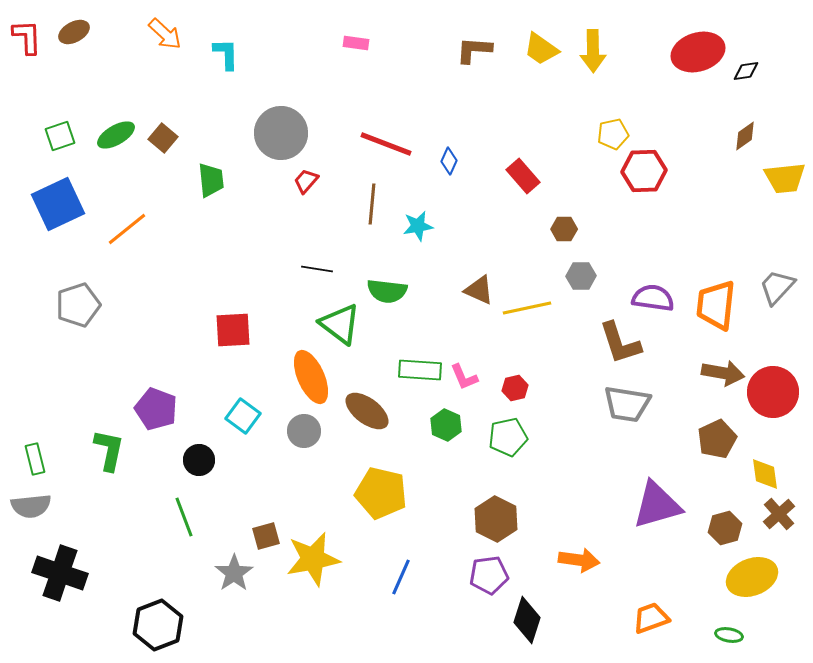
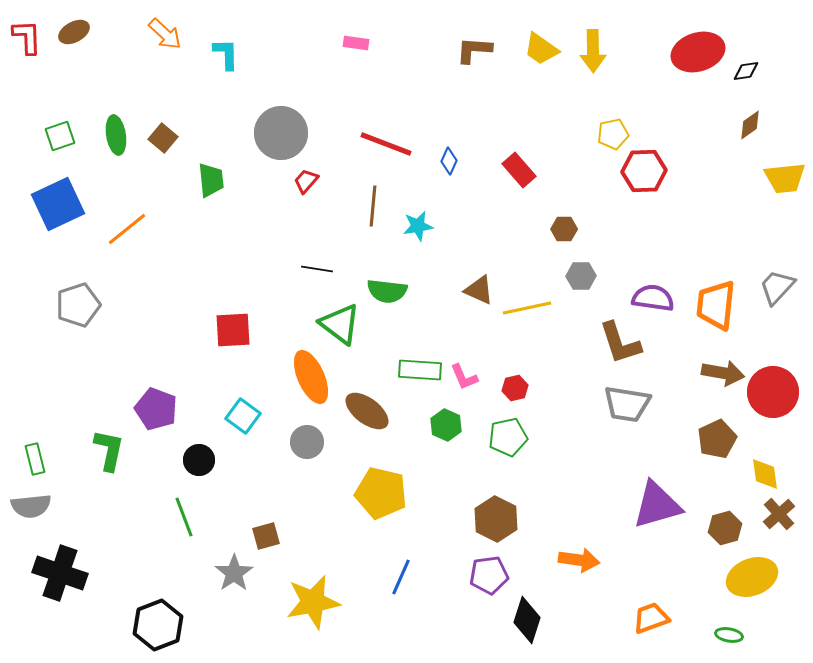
green ellipse at (116, 135): rotated 69 degrees counterclockwise
brown diamond at (745, 136): moved 5 px right, 11 px up
red rectangle at (523, 176): moved 4 px left, 6 px up
brown line at (372, 204): moved 1 px right, 2 px down
gray circle at (304, 431): moved 3 px right, 11 px down
yellow star at (313, 559): moved 43 px down
